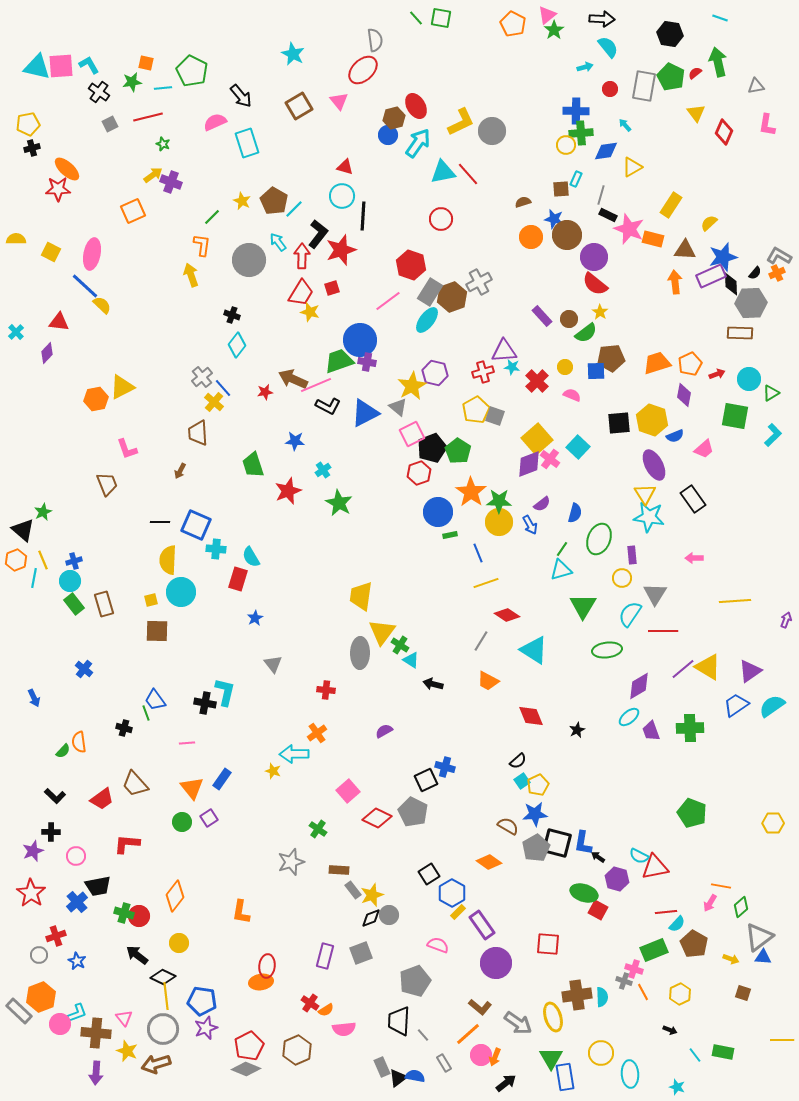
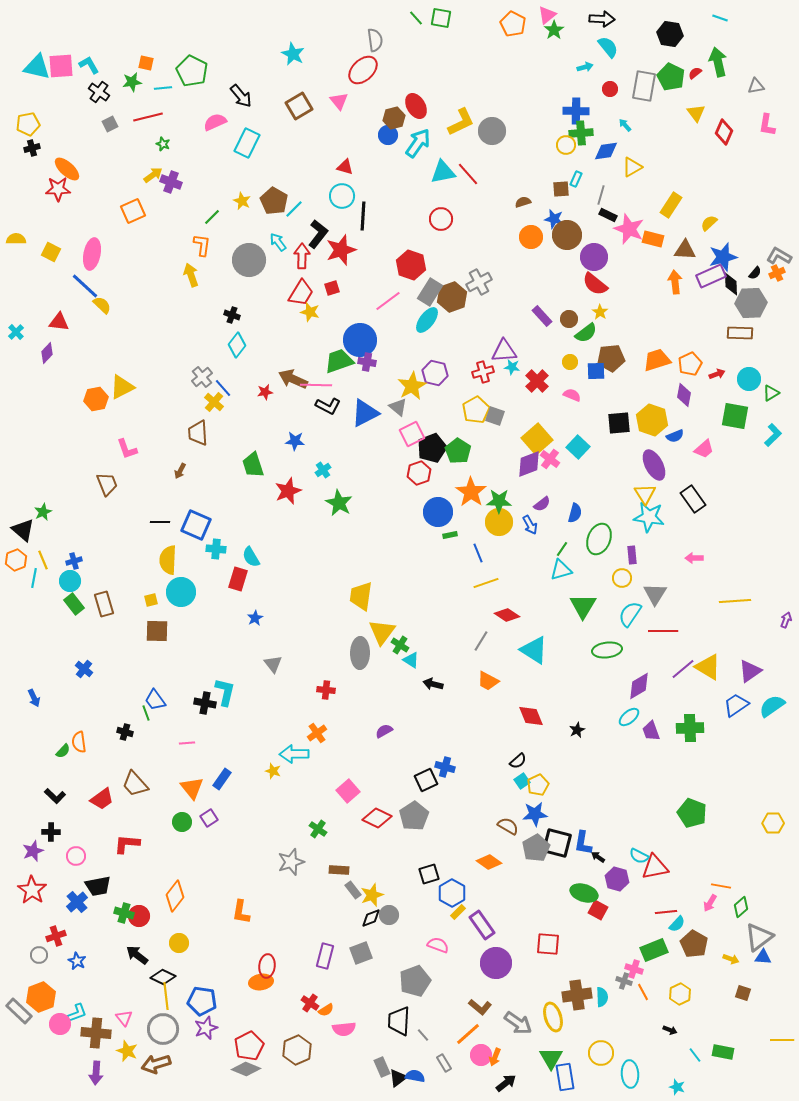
cyan rectangle at (247, 143): rotated 44 degrees clockwise
orange trapezoid at (657, 363): moved 3 px up
yellow circle at (565, 367): moved 5 px right, 5 px up
pink line at (316, 385): rotated 24 degrees clockwise
black cross at (124, 728): moved 1 px right, 4 px down
gray pentagon at (413, 812): moved 1 px right, 4 px down; rotated 12 degrees clockwise
black square at (429, 874): rotated 15 degrees clockwise
red star at (31, 893): moved 1 px right, 3 px up
